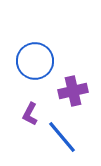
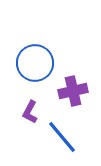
blue circle: moved 2 px down
purple L-shape: moved 2 px up
